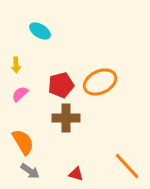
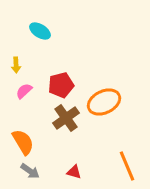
orange ellipse: moved 4 px right, 20 px down
pink semicircle: moved 4 px right, 3 px up
brown cross: rotated 36 degrees counterclockwise
orange line: rotated 20 degrees clockwise
red triangle: moved 2 px left, 2 px up
